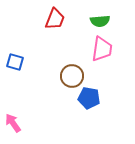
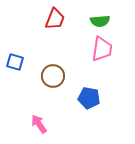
brown circle: moved 19 px left
pink arrow: moved 26 px right, 1 px down
